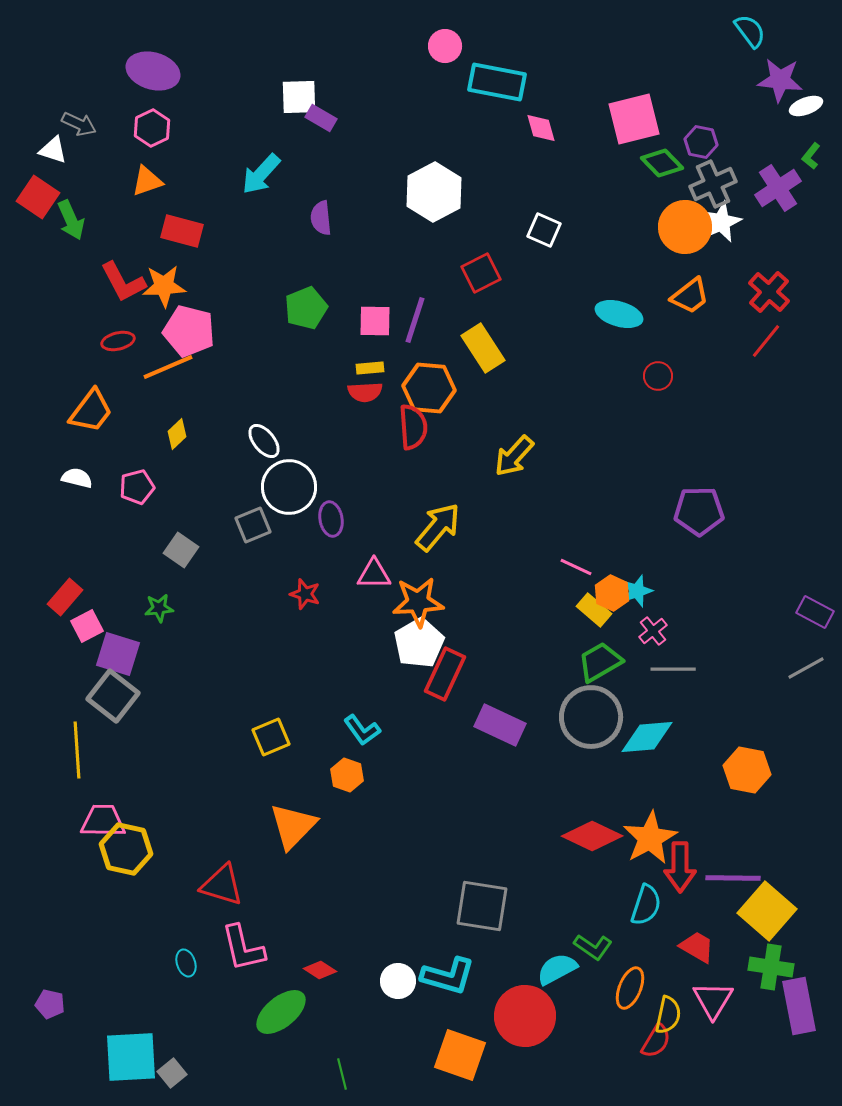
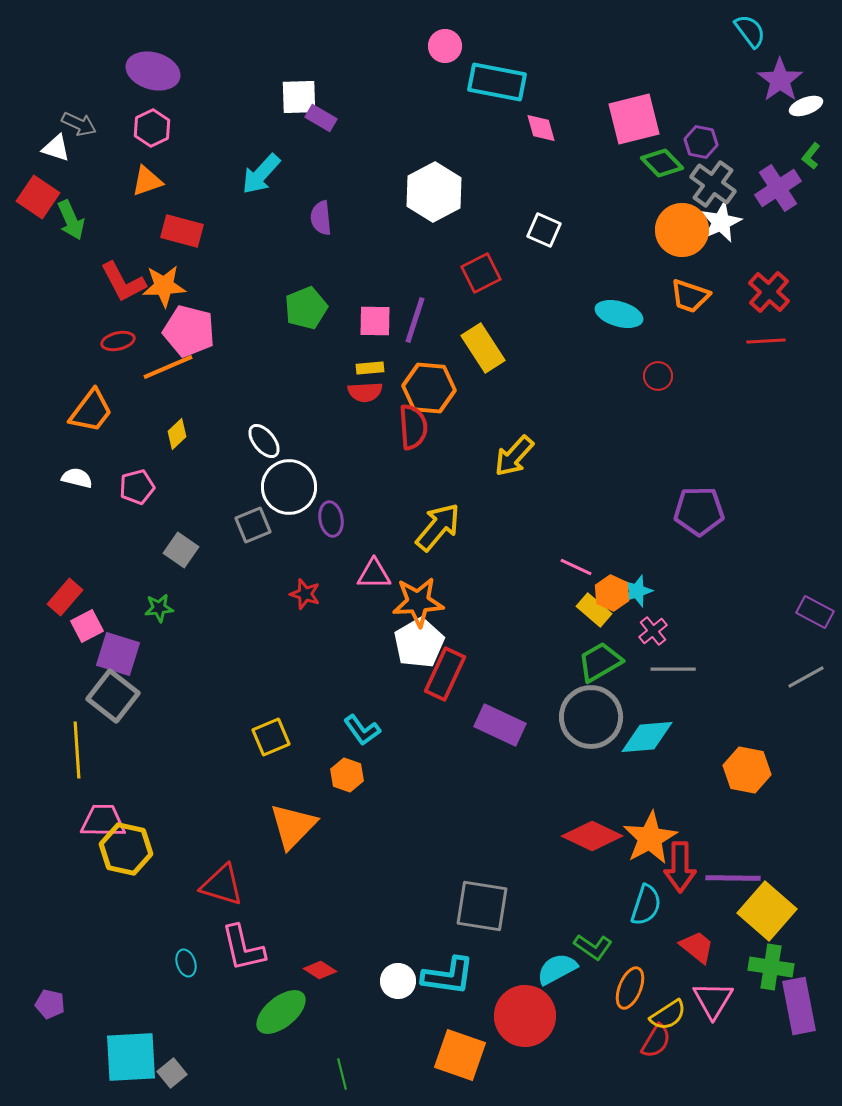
purple star at (780, 80): rotated 30 degrees clockwise
white triangle at (53, 150): moved 3 px right, 2 px up
gray cross at (713, 184): rotated 30 degrees counterclockwise
orange circle at (685, 227): moved 3 px left, 3 px down
orange trapezoid at (690, 296): rotated 57 degrees clockwise
red line at (766, 341): rotated 48 degrees clockwise
gray line at (806, 668): moved 9 px down
red trapezoid at (697, 947): rotated 9 degrees clockwise
cyan L-shape at (448, 976): rotated 8 degrees counterclockwise
yellow semicircle at (668, 1015): rotated 45 degrees clockwise
